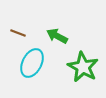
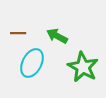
brown line: rotated 21 degrees counterclockwise
